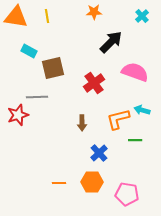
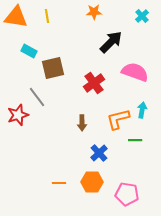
gray line: rotated 55 degrees clockwise
cyan arrow: rotated 84 degrees clockwise
